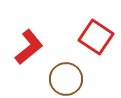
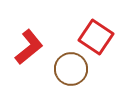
brown circle: moved 5 px right, 10 px up
